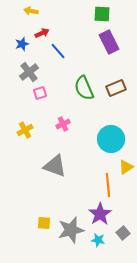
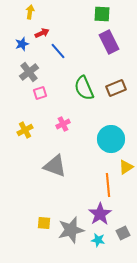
yellow arrow: moved 1 px left, 1 px down; rotated 88 degrees clockwise
gray square: rotated 16 degrees clockwise
